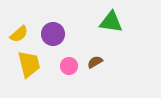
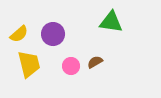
pink circle: moved 2 px right
